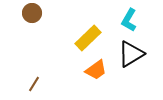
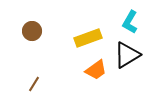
brown circle: moved 18 px down
cyan L-shape: moved 1 px right, 2 px down
yellow rectangle: rotated 24 degrees clockwise
black triangle: moved 4 px left, 1 px down
